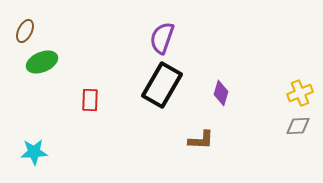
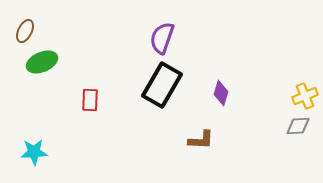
yellow cross: moved 5 px right, 3 px down
